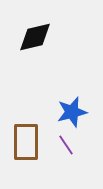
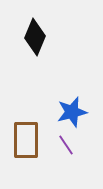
black diamond: rotated 54 degrees counterclockwise
brown rectangle: moved 2 px up
